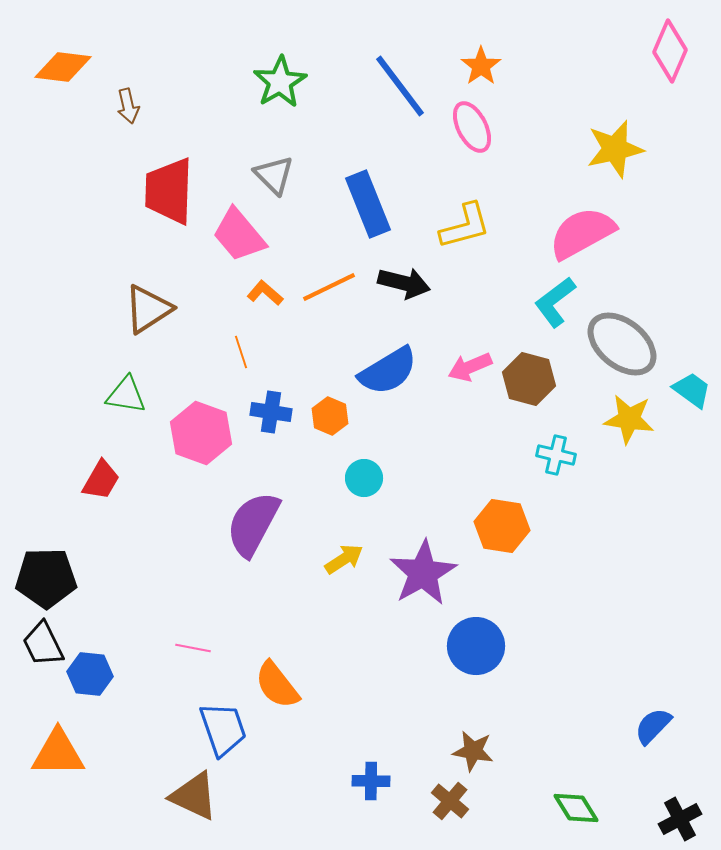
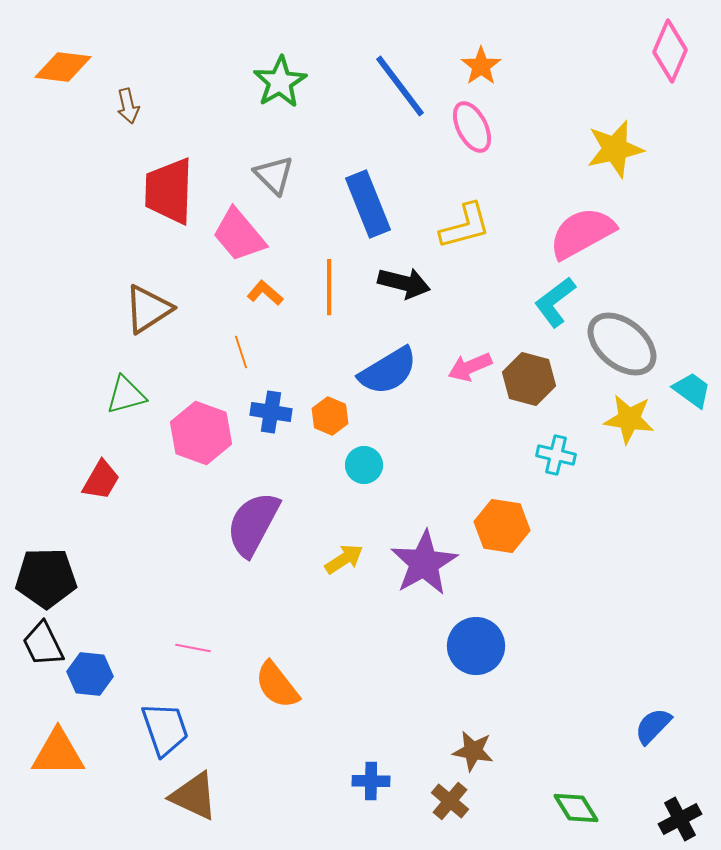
orange line at (329, 287): rotated 64 degrees counterclockwise
green triangle at (126, 395): rotated 24 degrees counterclockwise
cyan circle at (364, 478): moved 13 px up
purple star at (423, 573): moved 1 px right, 10 px up
blue trapezoid at (223, 729): moved 58 px left
